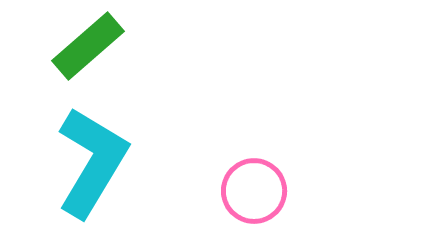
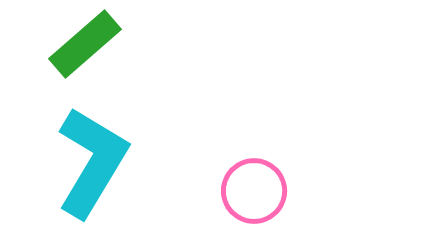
green rectangle: moved 3 px left, 2 px up
